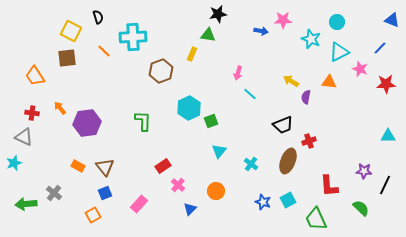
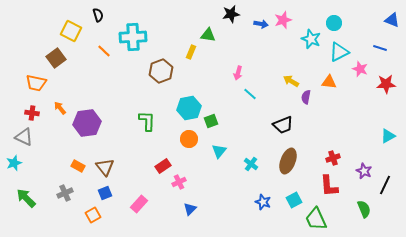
black star at (218, 14): moved 13 px right
black semicircle at (98, 17): moved 2 px up
pink star at (283, 20): rotated 18 degrees counterclockwise
cyan circle at (337, 22): moved 3 px left, 1 px down
blue arrow at (261, 31): moved 7 px up
blue line at (380, 48): rotated 64 degrees clockwise
yellow rectangle at (192, 54): moved 1 px left, 2 px up
brown square at (67, 58): moved 11 px left; rotated 30 degrees counterclockwise
orange trapezoid at (35, 76): moved 1 px right, 7 px down; rotated 45 degrees counterclockwise
cyan hexagon at (189, 108): rotated 15 degrees clockwise
green L-shape at (143, 121): moved 4 px right
cyan triangle at (388, 136): rotated 28 degrees counterclockwise
red cross at (309, 141): moved 24 px right, 17 px down
purple star at (364, 171): rotated 21 degrees clockwise
pink cross at (178, 185): moved 1 px right, 3 px up; rotated 24 degrees clockwise
orange circle at (216, 191): moved 27 px left, 52 px up
gray cross at (54, 193): moved 11 px right; rotated 28 degrees clockwise
cyan square at (288, 200): moved 6 px right
green arrow at (26, 204): moved 6 px up; rotated 50 degrees clockwise
green semicircle at (361, 208): moved 3 px right, 1 px down; rotated 24 degrees clockwise
